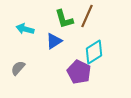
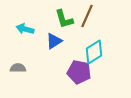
gray semicircle: rotated 49 degrees clockwise
purple pentagon: rotated 15 degrees counterclockwise
